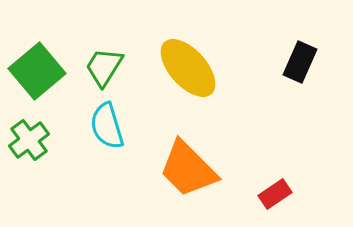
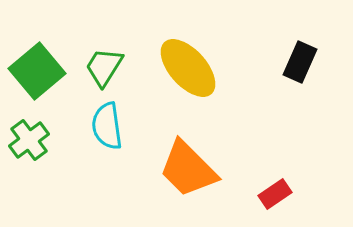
cyan semicircle: rotated 9 degrees clockwise
